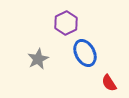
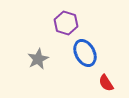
purple hexagon: rotated 15 degrees counterclockwise
red semicircle: moved 3 px left
